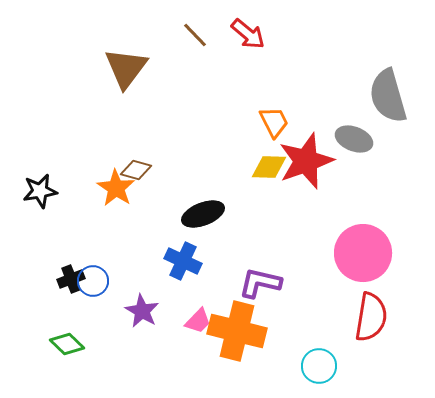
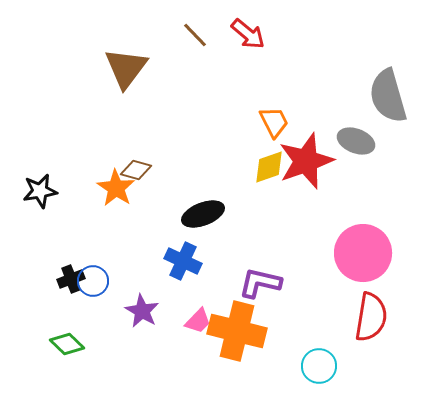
gray ellipse: moved 2 px right, 2 px down
yellow diamond: rotated 21 degrees counterclockwise
